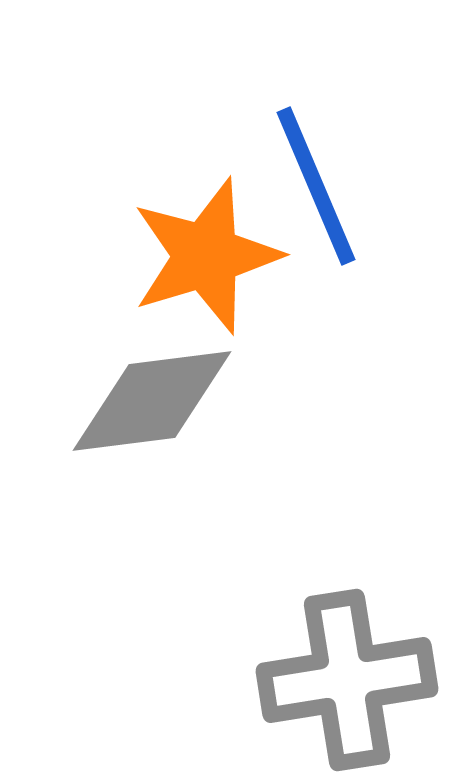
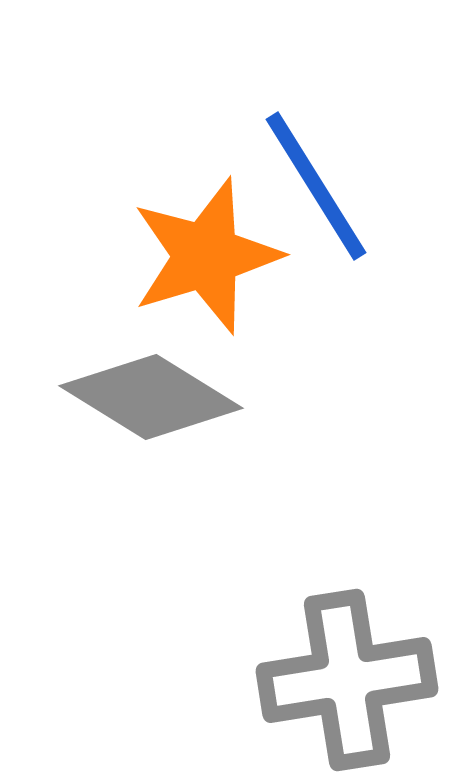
blue line: rotated 9 degrees counterclockwise
gray diamond: moved 1 px left, 4 px up; rotated 39 degrees clockwise
